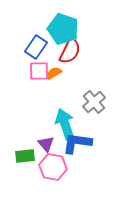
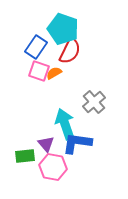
pink square: rotated 20 degrees clockwise
